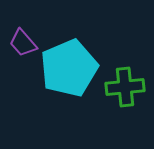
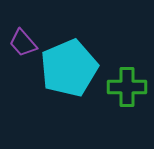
green cross: moved 2 px right; rotated 6 degrees clockwise
